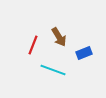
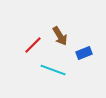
brown arrow: moved 1 px right, 1 px up
red line: rotated 24 degrees clockwise
